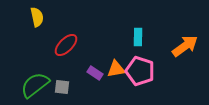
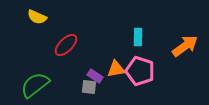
yellow semicircle: rotated 126 degrees clockwise
purple rectangle: moved 3 px down
gray square: moved 27 px right
